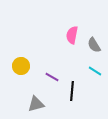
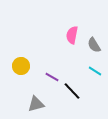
black line: rotated 48 degrees counterclockwise
